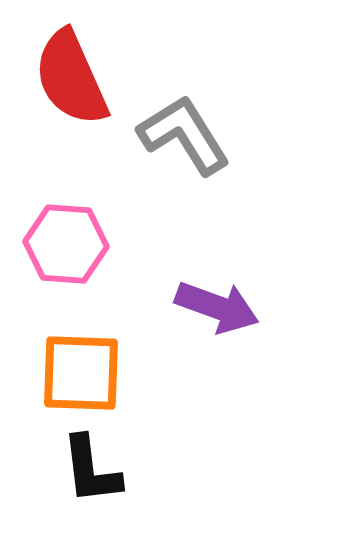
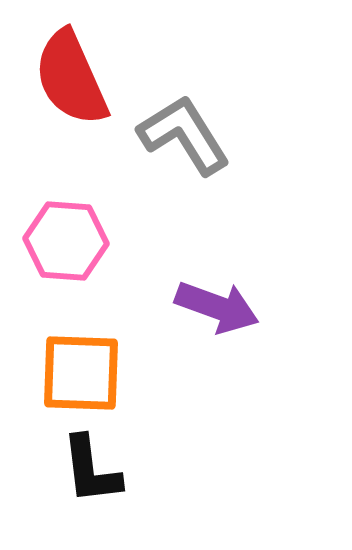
pink hexagon: moved 3 px up
